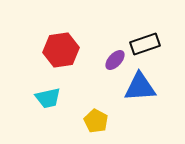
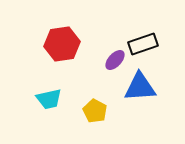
black rectangle: moved 2 px left
red hexagon: moved 1 px right, 6 px up
cyan trapezoid: moved 1 px right, 1 px down
yellow pentagon: moved 1 px left, 10 px up
